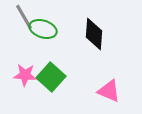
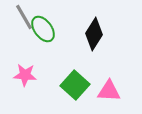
green ellipse: rotated 36 degrees clockwise
black diamond: rotated 28 degrees clockwise
green square: moved 24 px right, 8 px down
pink triangle: rotated 20 degrees counterclockwise
